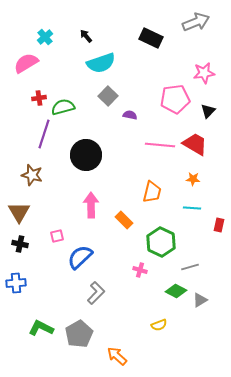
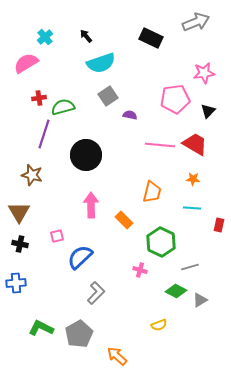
gray square: rotated 12 degrees clockwise
